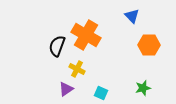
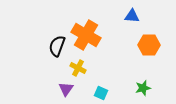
blue triangle: rotated 42 degrees counterclockwise
yellow cross: moved 1 px right, 1 px up
purple triangle: rotated 21 degrees counterclockwise
